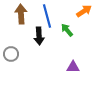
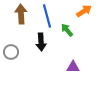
black arrow: moved 2 px right, 6 px down
gray circle: moved 2 px up
